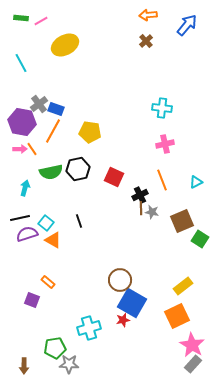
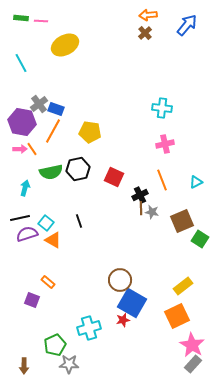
pink line at (41, 21): rotated 32 degrees clockwise
brown cross at (146, 41): moved 1 px left, 8 px up
green pentagon at (55, 348): moved 3 px up; rotated 15 degrees counterclockwise
